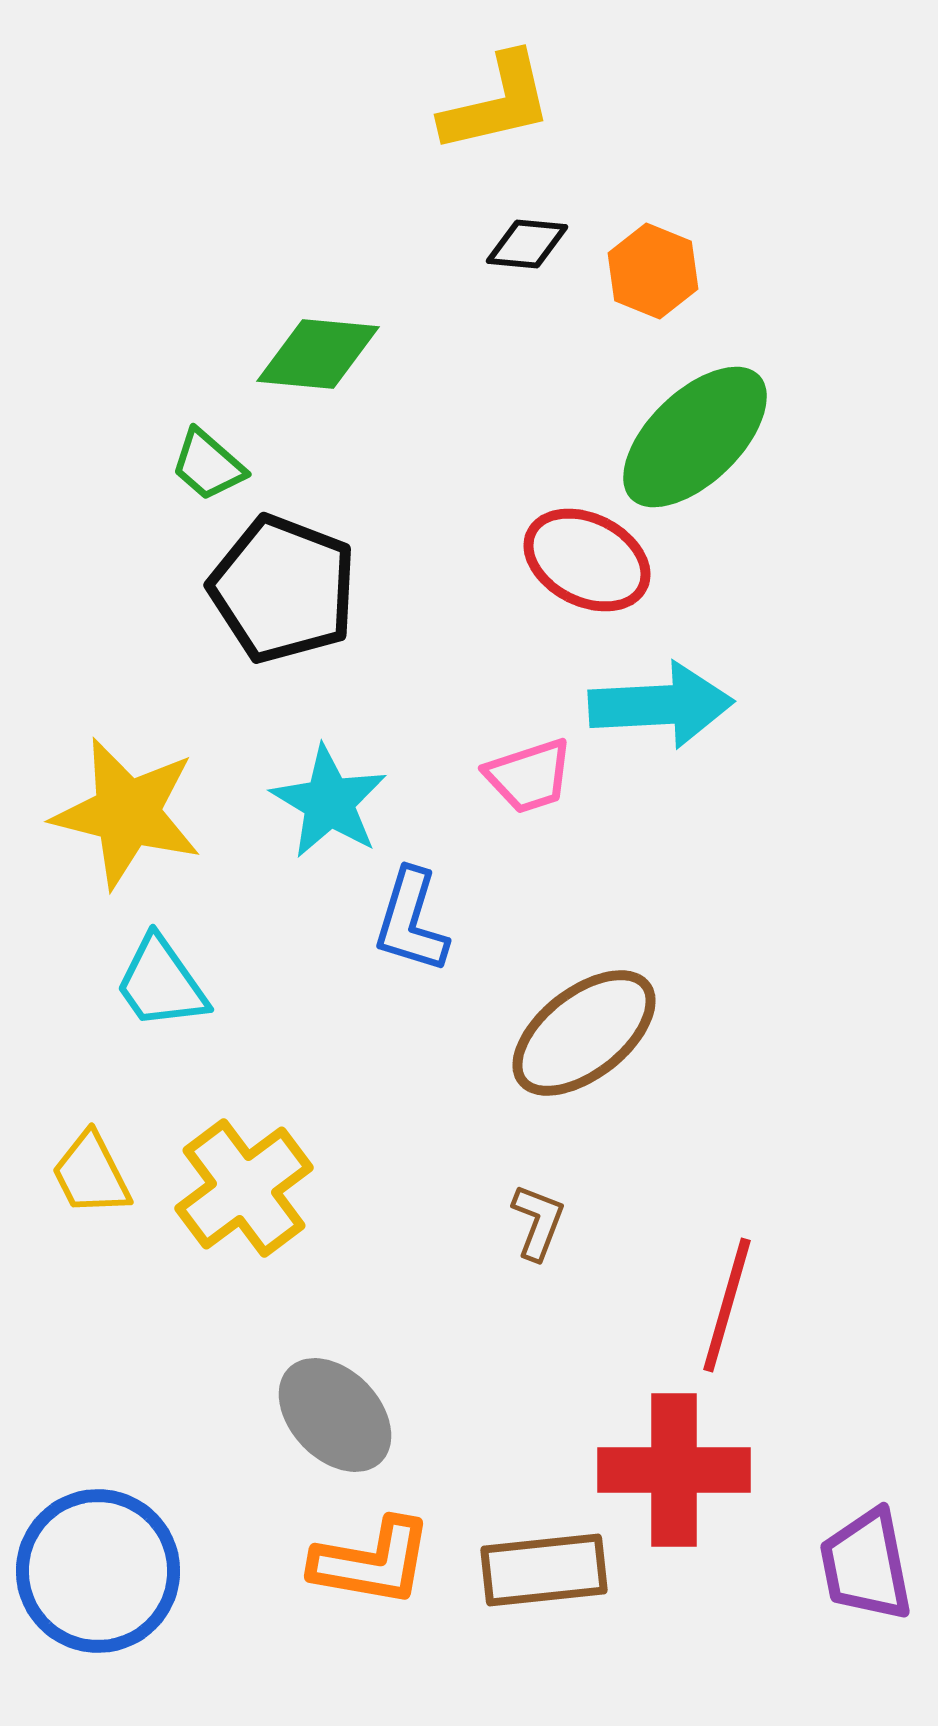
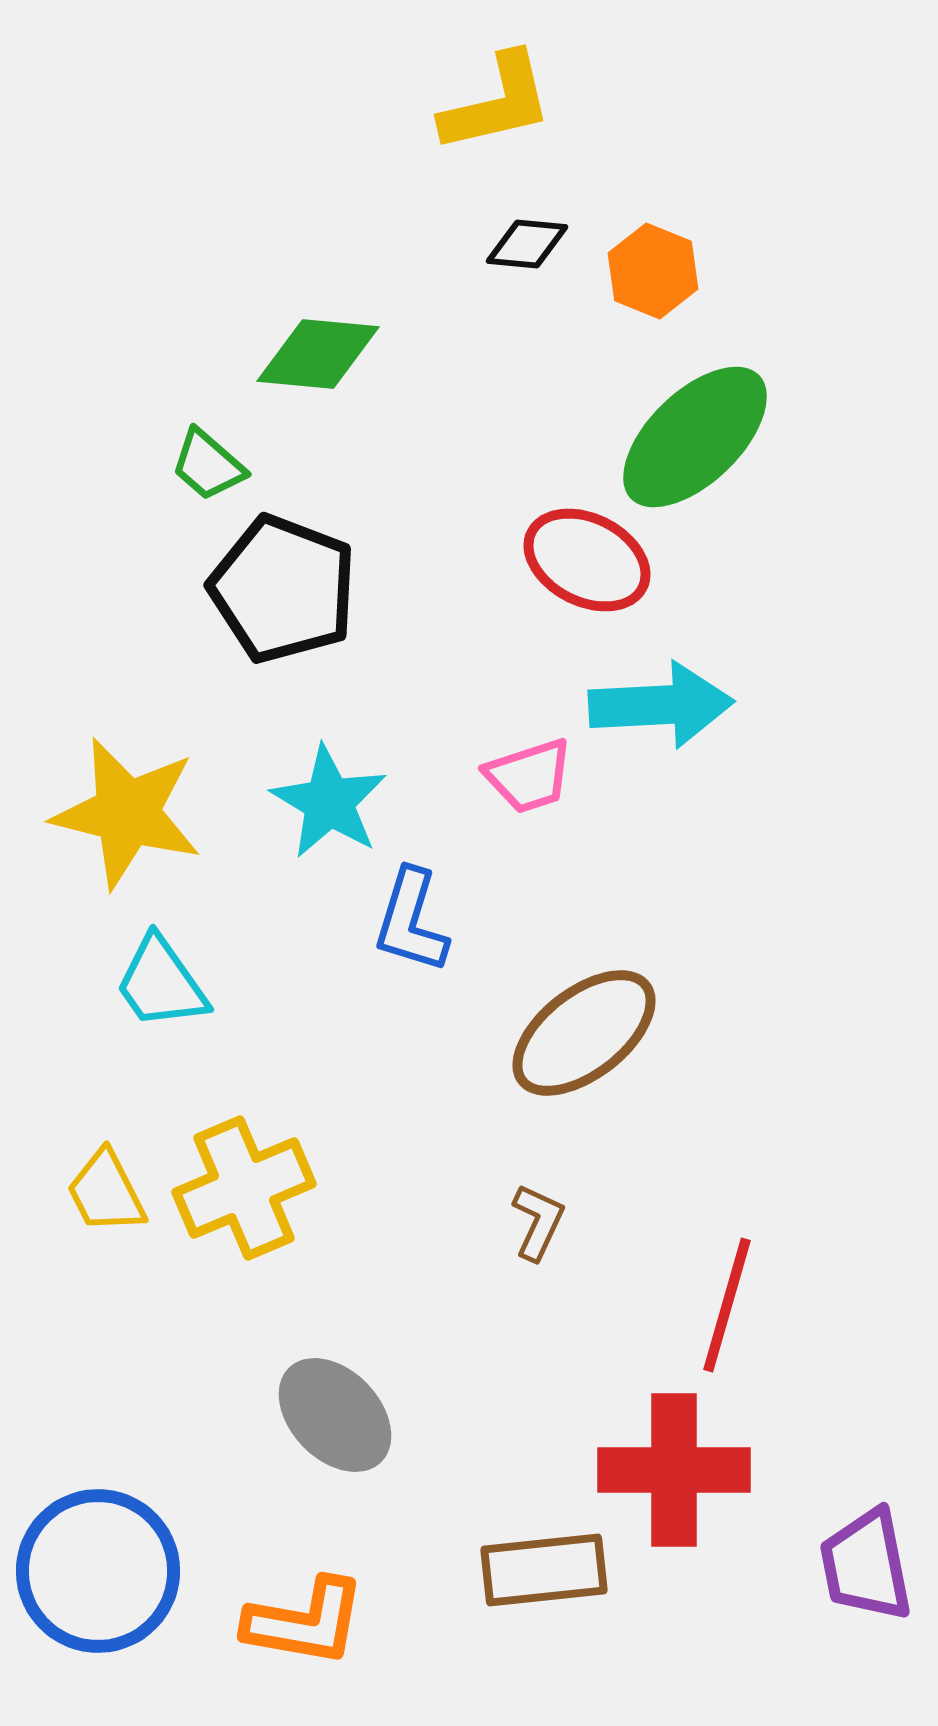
yellow trapezoid: moved 15 px right, 18 px down
yellow cross: rotated 14 degrees clockwise
brown L-shape: rotated 4 degrees clockwise
orange L-shape: moved 67 px left, 60 px down
